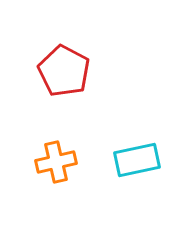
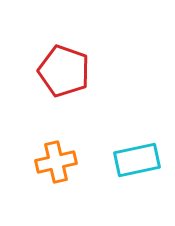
red pentagon: rotated 9 degrees counterclockwise
